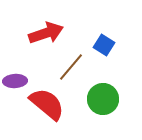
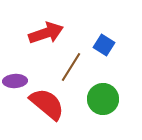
brown line: rotated 8 degrees counterclockwise
